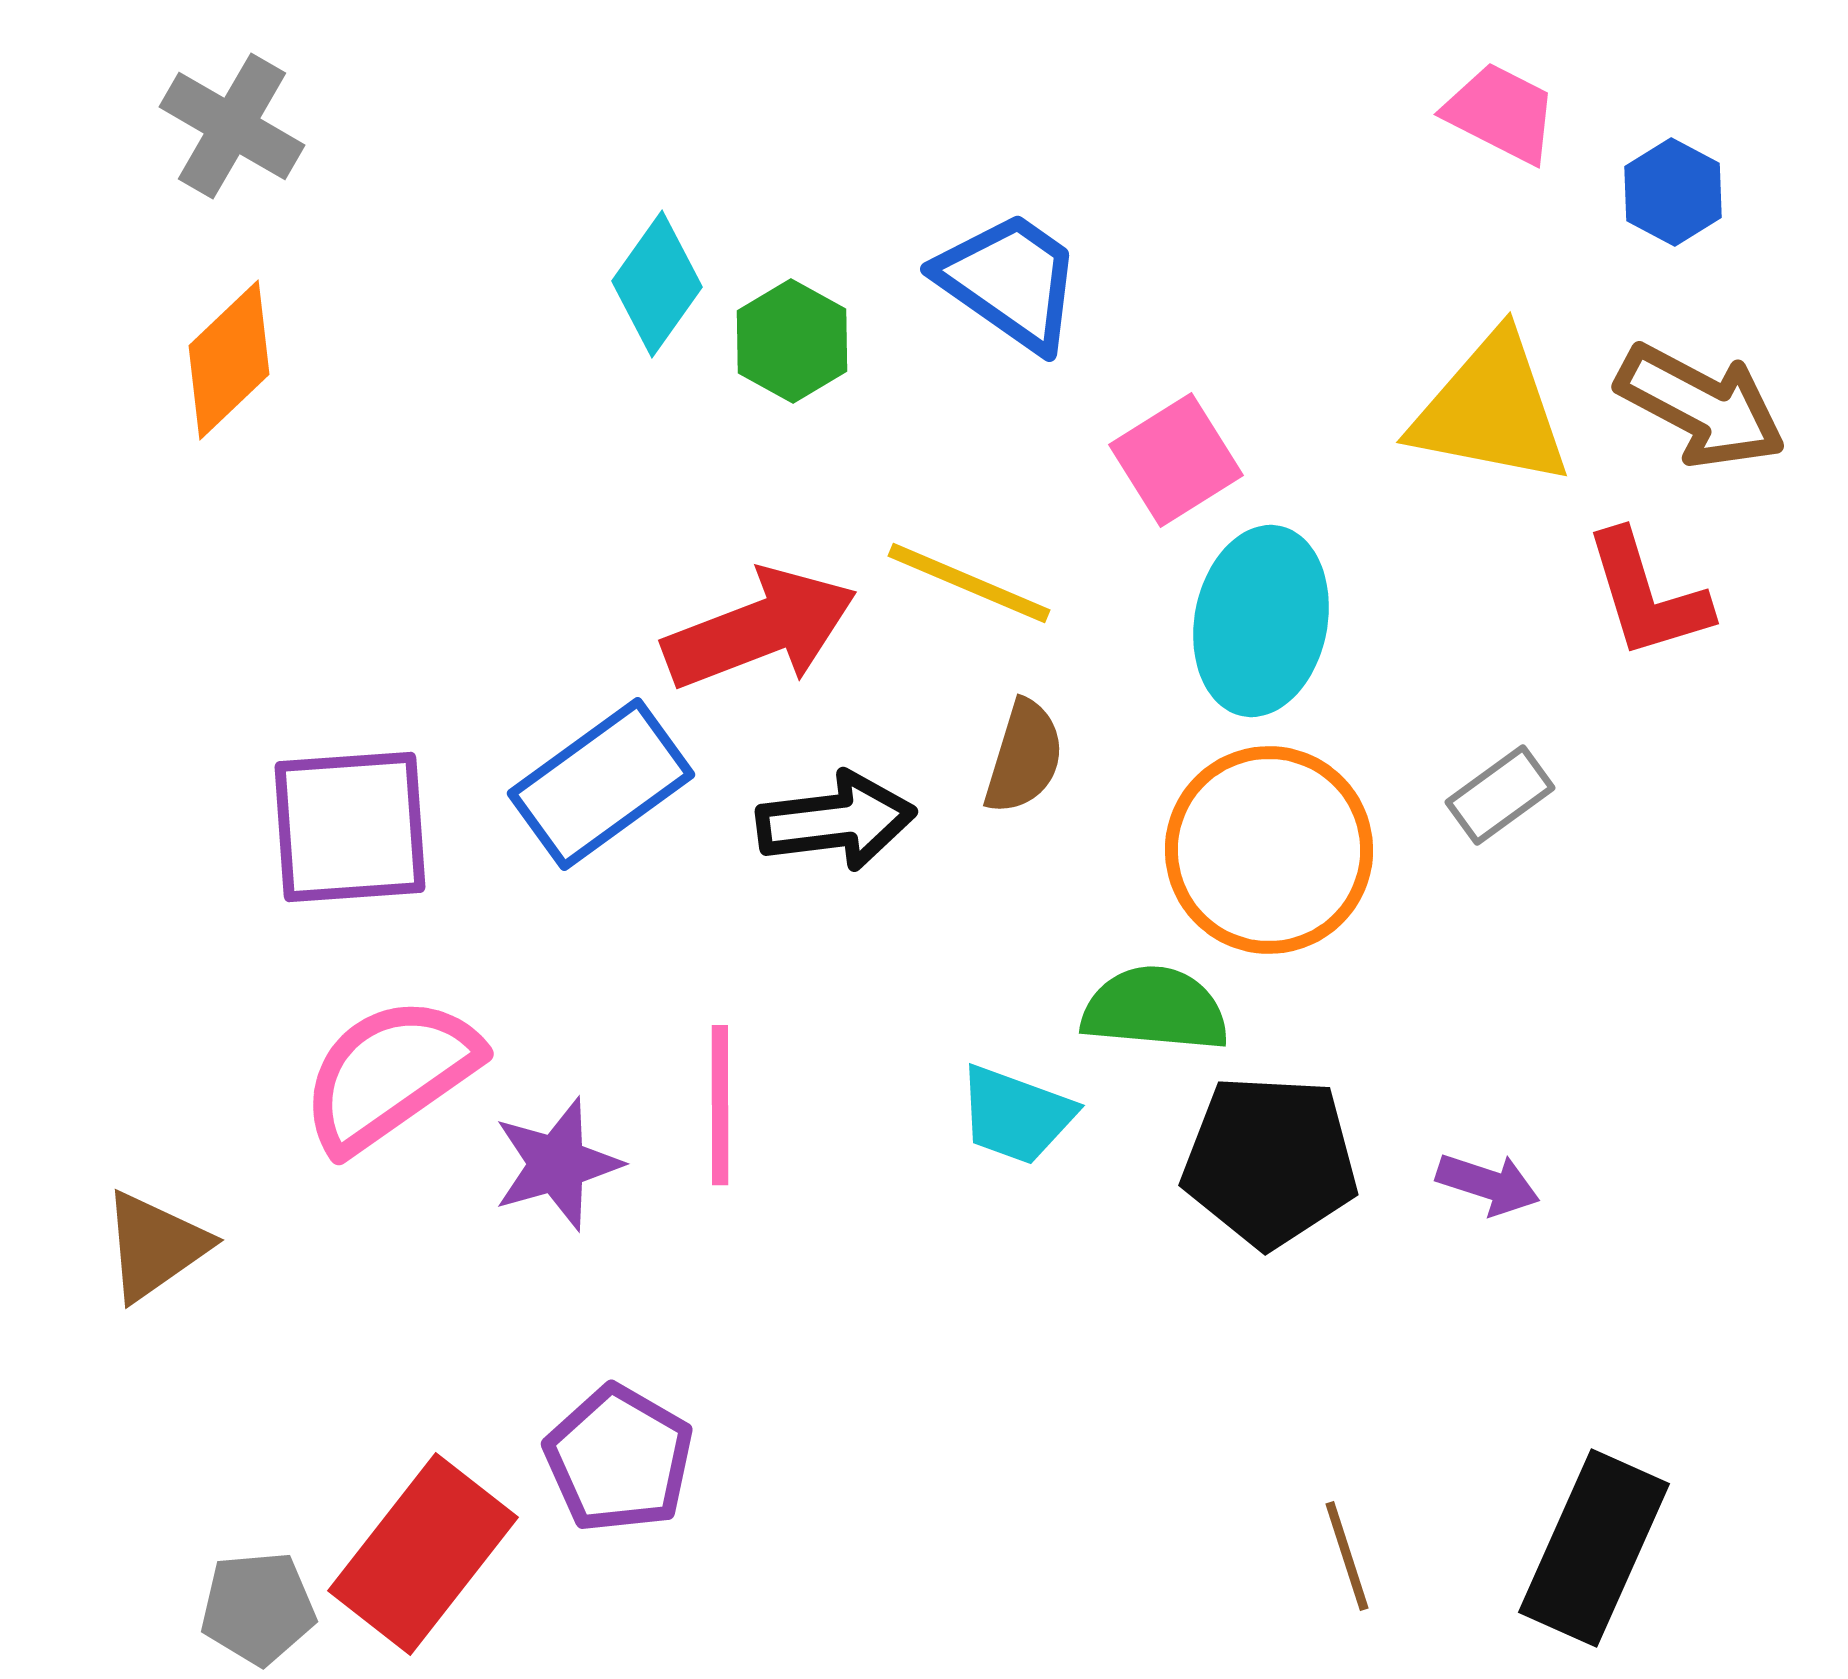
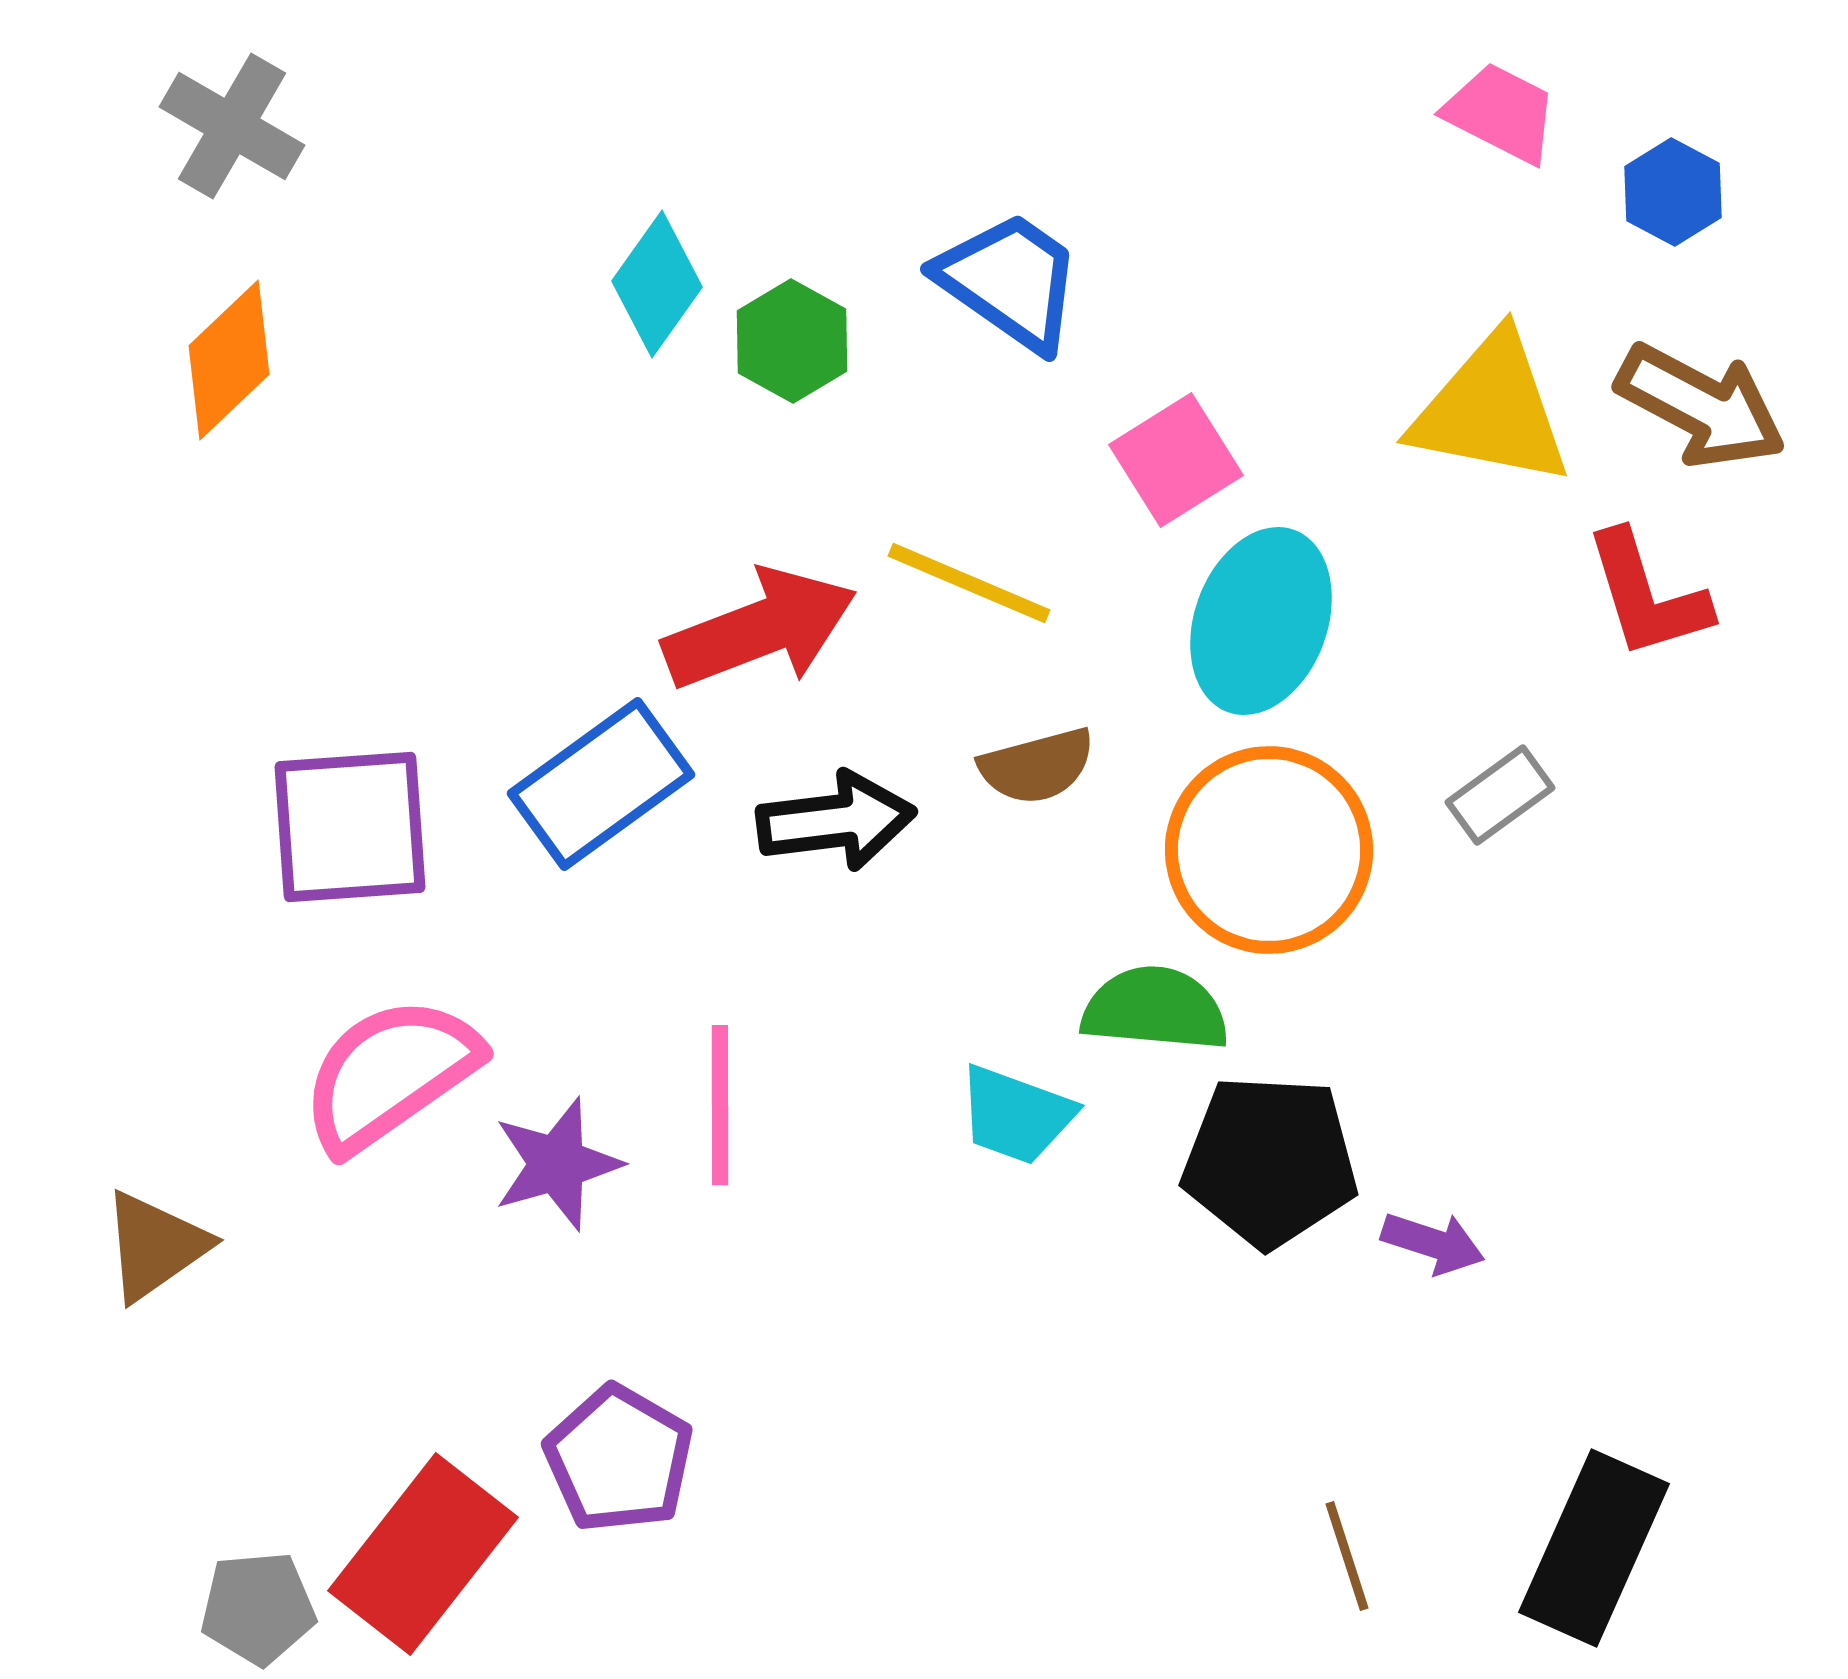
cyan ellipse: rotated 9 degrees clockwise
brown semicircle: moved 13 px right, 9 px down; rotated 58 degrees clockwise
purple arrow: moved 55 px left, 59 px down
